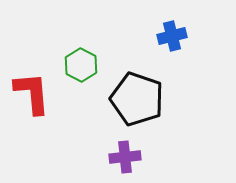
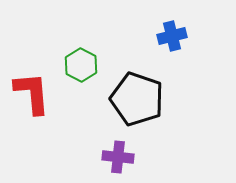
purple cross: moved 7 px left; rotated 12 degrees clockwise
